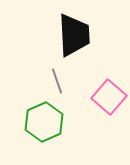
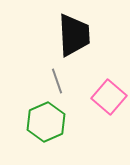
green hexagon: moved 2 px right
